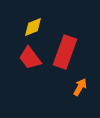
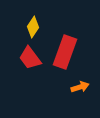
yellow diamond: rotated 35 degrees counterclockwise
orange arrow: rotated 42 degrees clockwise
